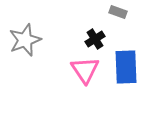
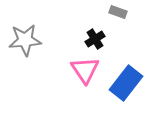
gray star: rotated 16 degrees clockwise
blue rectangle: moved 16 px down; rotated 40 degrees clockwise
